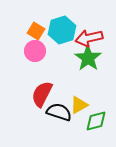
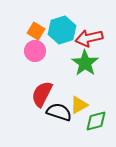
green star: moved 3 px left, 5 px down
